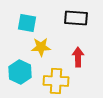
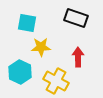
black rectangle: rotated 15 degrees clockwise
yellow cross: rotated 25 degrees clockwise
